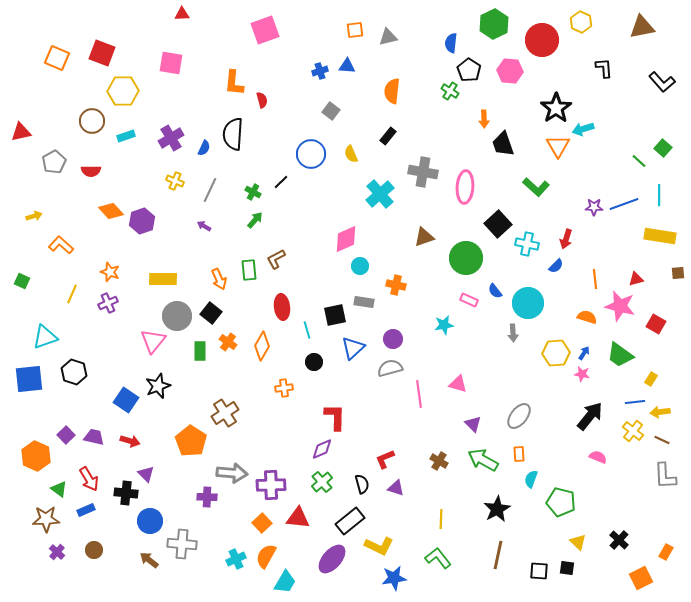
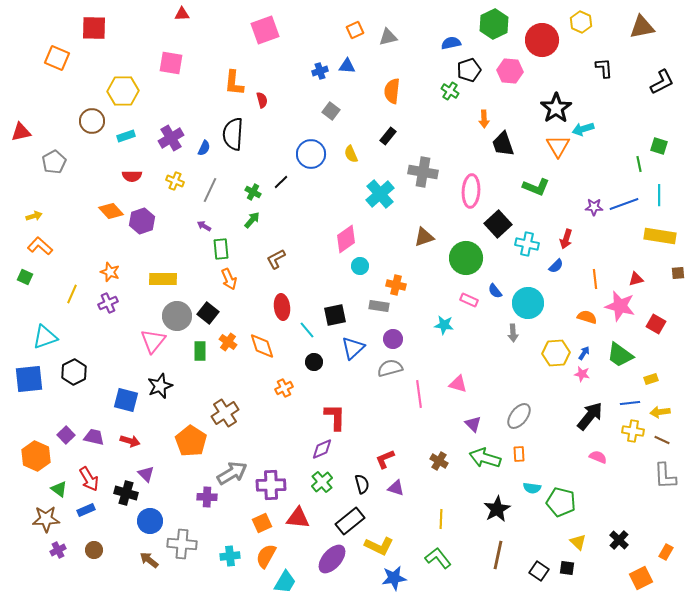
orange square at (355, 30): rotated 18 degrees counterclockwise
blue semicircle at (451, 43): rotated 72 degrees clockwise
red square at (102, 53): moved 8 px left, 25 px up; rotated 20 degrees counterclockwise
black pentagon at (469, 70): rotated 20 degrees clockwise
black L-shape at (662, 82): rotated 76 degrees counterclockwise
green square at (663, 148): moved 4 px left, 2 px up; rotated 24 degrees counterclockwise
green line at (639, 161): moved 3 px down; rotated 35 degrees clockwise
red semicircle at (91, 171): moved 41 px right, 5 px down
pink ellipse at (465, 187): moved 6 px right, 4 px down
green L-shape at (536, 187): rotated 20 degrees counterclockwise
green arrow at (255, 220): moved 3 px left
pink diamond at (346, 239): rotated 12 degrees counterclockwise
orange L-shape at (61, 245): moved 21 px left, 1 px down
green rectangle at (249, 270): moved 28 px left, 21 px up
orange arrow at (219, 279): moved 10 px right
green square at (22, 281): moved 3 px right, 4 px up
gray rectangle at (364, 302): moved 15 px right, 4 px down
black square at (211, 313): moved 3 px left
cyan star at (444, 325): rotated 18 degrees clockwise
cyan line at (307, 330): rotated 24 degrees counterclockwise
orange diamond at (262, 346): rotated 48 degrees counterclockwise
black hexagon at (74, 372): rotated 15 degrees clockwise
yellow rectangle at (651, 379): rotated 40 degrees clockwise
black star at (158, 386): moved 2 px right
orange cross at (284, 388): rotated 18 degrees counterclockwise
blue square at (126, 400): rotated 20 degrees counterclockwise
blue line at (635, 402): moved 5 px left, 1 px down
yellow cross at (633, 431): rotated 30 degrees counterclockwise
green arrow at (483, 460): moved 2 px right, 2 px up; rotated 12 degrees counterclockwise
gray arrow at (232, 473): rotated 36 degrees counterclockwise
cyan semicircle at (531, 479): moved 1 px right, 9 px down; rotated 102 degrees counterclockwise
black cross at (126, 493): rotated 10 degrees clockwise
orange square at (262, 523): rotated 18 degrees clockwise
purple cross at (57, 552): moved 1 px right, 2 px up; rotated 21 degrees clockwise
cyan cross at (236, 559): moved 6 px left, 3 px up; rotated 18 degrees clockwise
black square at (539, 571): rotated 30 degrees clockwise
